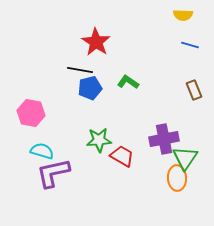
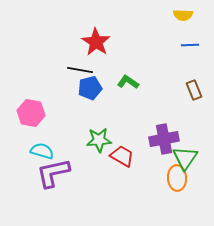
blue line: rotated 18 degrees counterclockwise
